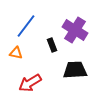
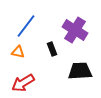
black rectangle: moved 4 px down
orange triangle: moved 2 px right, 1 px up
black trapezoid: moved 5 px right, 1 px down
red arrow: moved 7 px left
